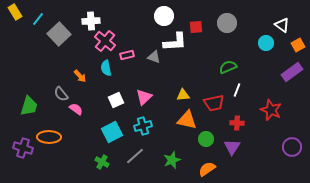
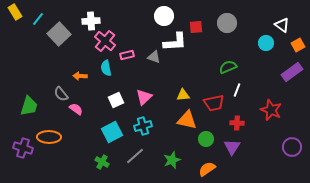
orange arrow: rotated 136 degrees clockwise
